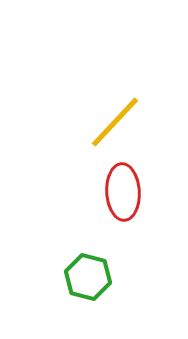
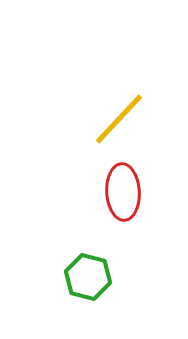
yellow line: moved 4 px right, 3 px up
